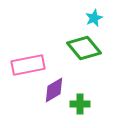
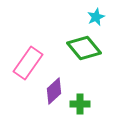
cyan star: moved 2 px right, 1 px up
pink rectangle: moved 2 px up; rotated 44 degrees counterclockwise
purple diamond: moved 1 px down; rotated 12 degrees counterclockwise
